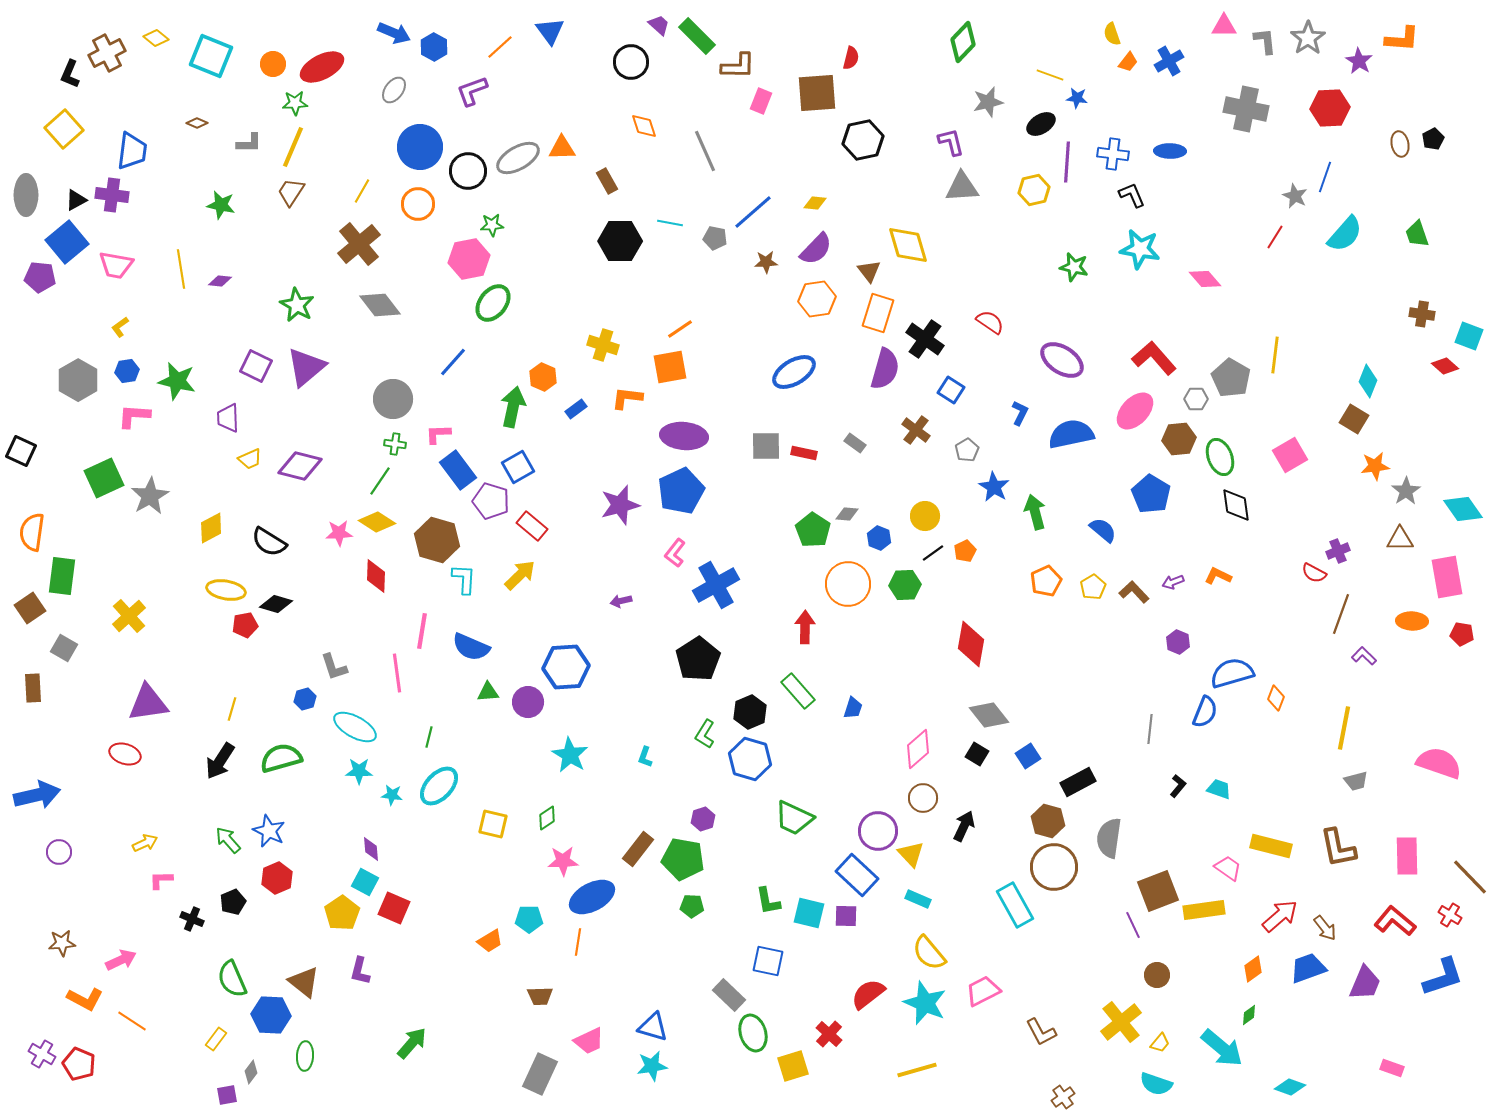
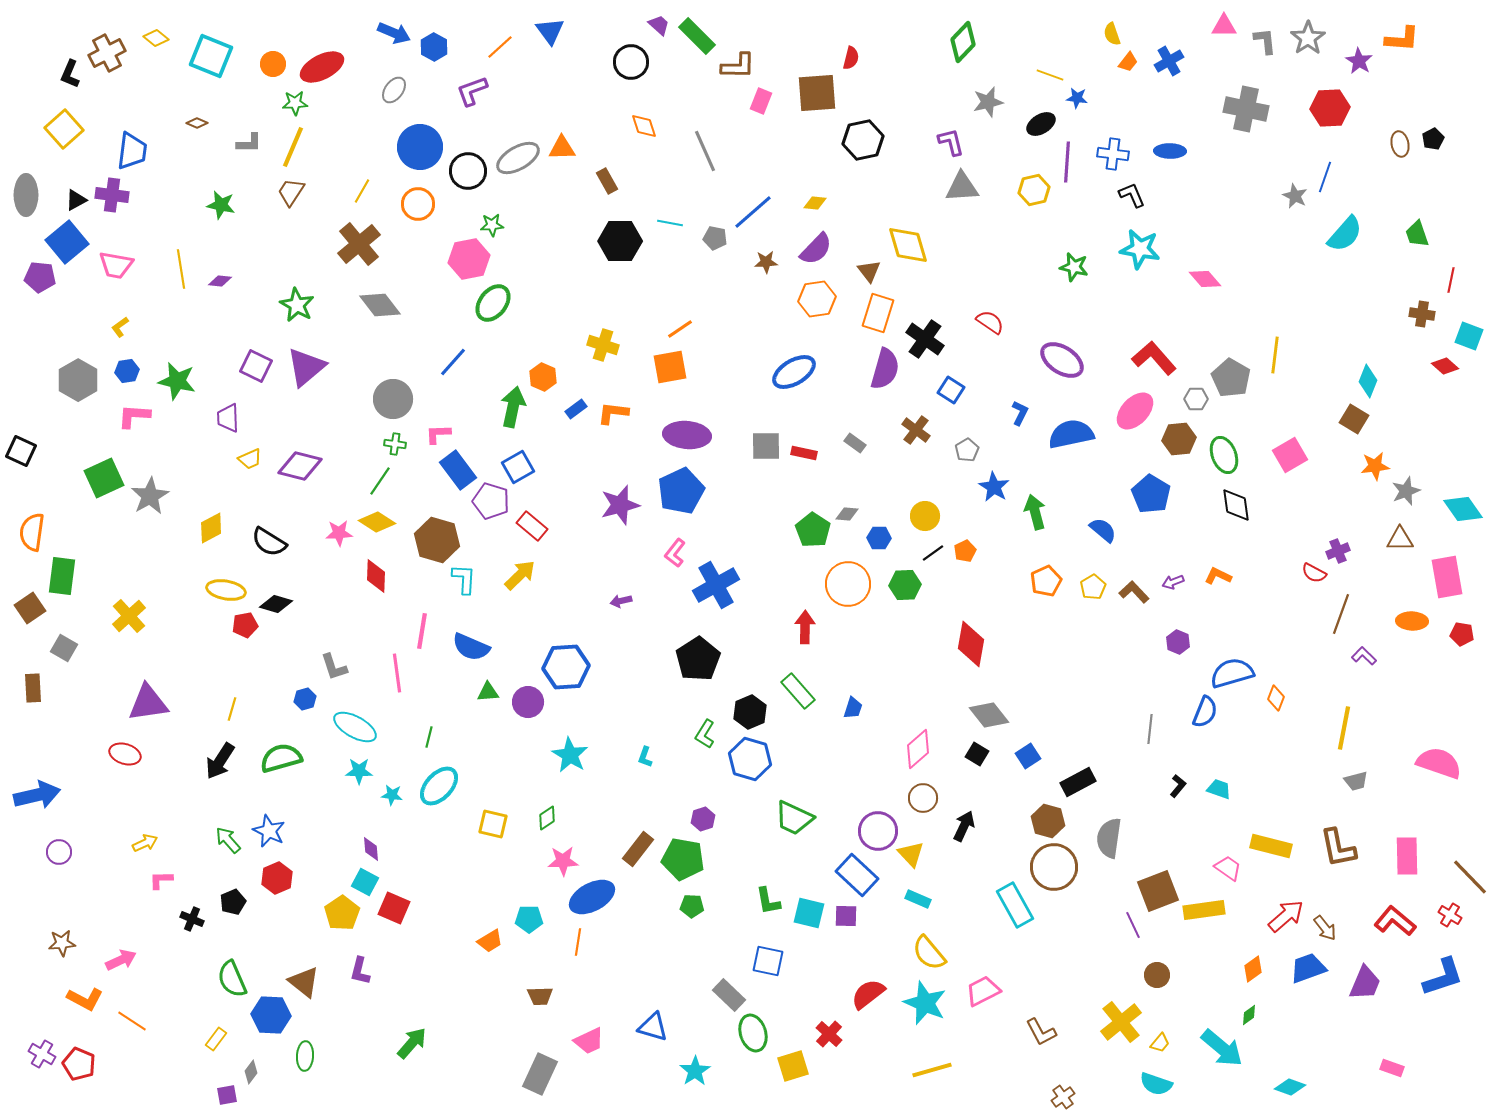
red line at (1275, 237): moved 176 px right, 43 px down; rotated 20 degrees counterclockwise
orange L-shape at (627, 398): moved 14 px left, 15 px down
purple ellipse at (684, 436): moved 3 px right, 1 px up
green ellipse at (1220, 457): moved 4 px right, 2 px up
gray star at (1406, 491): rotated 12 degrees clockwise
blue hexagon at (879, 538): rotated 20 degrees counterclockwise
red arrow at (1280, 916): moved 6 px right
cyan star at (652, 1066): moved 43 px right, 5 px down; rotated 24 degrees counterclockwise
yellow line at (917, 1070): moved 15 px right
